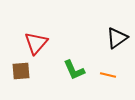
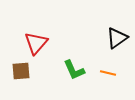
orange line: moved 2 px up
